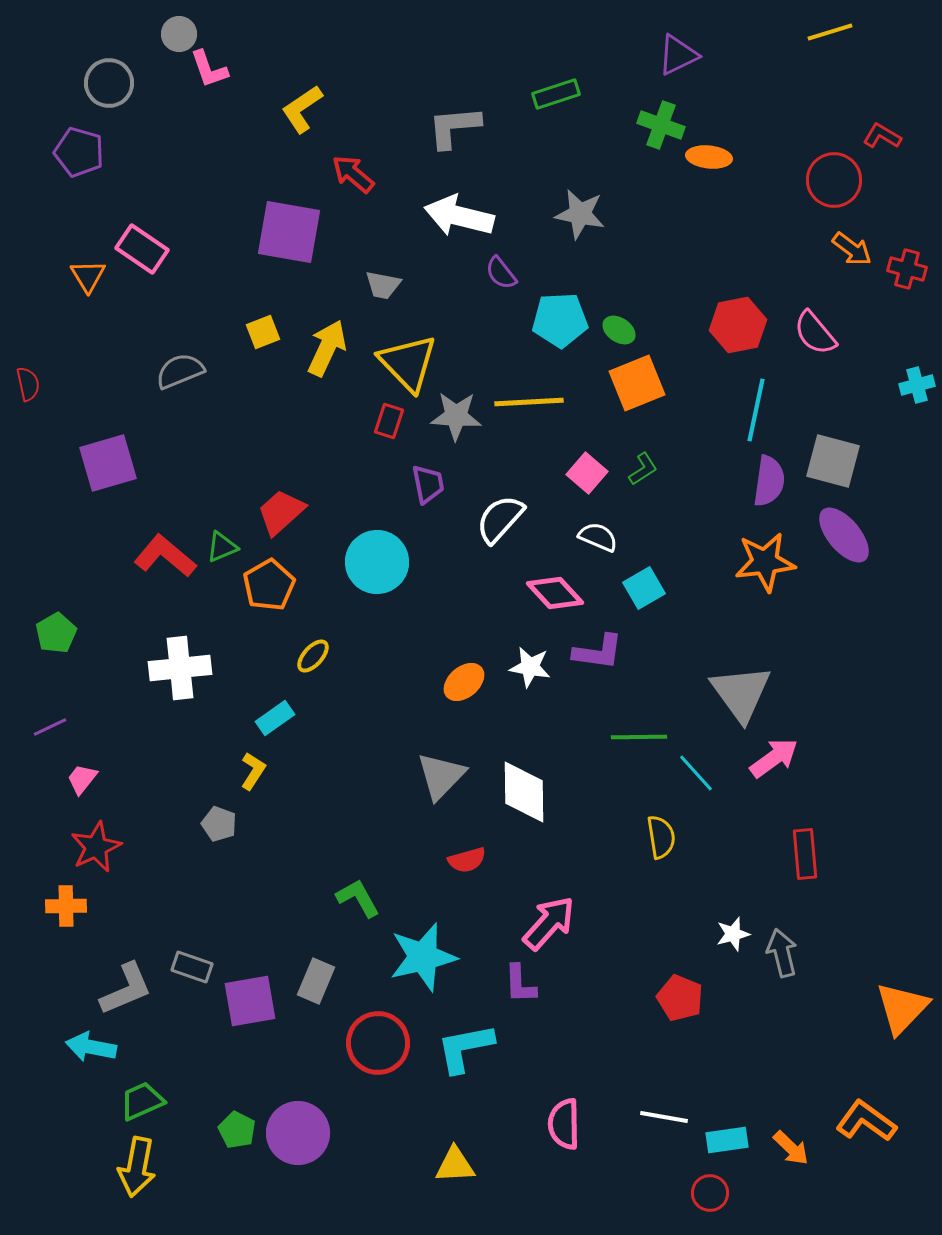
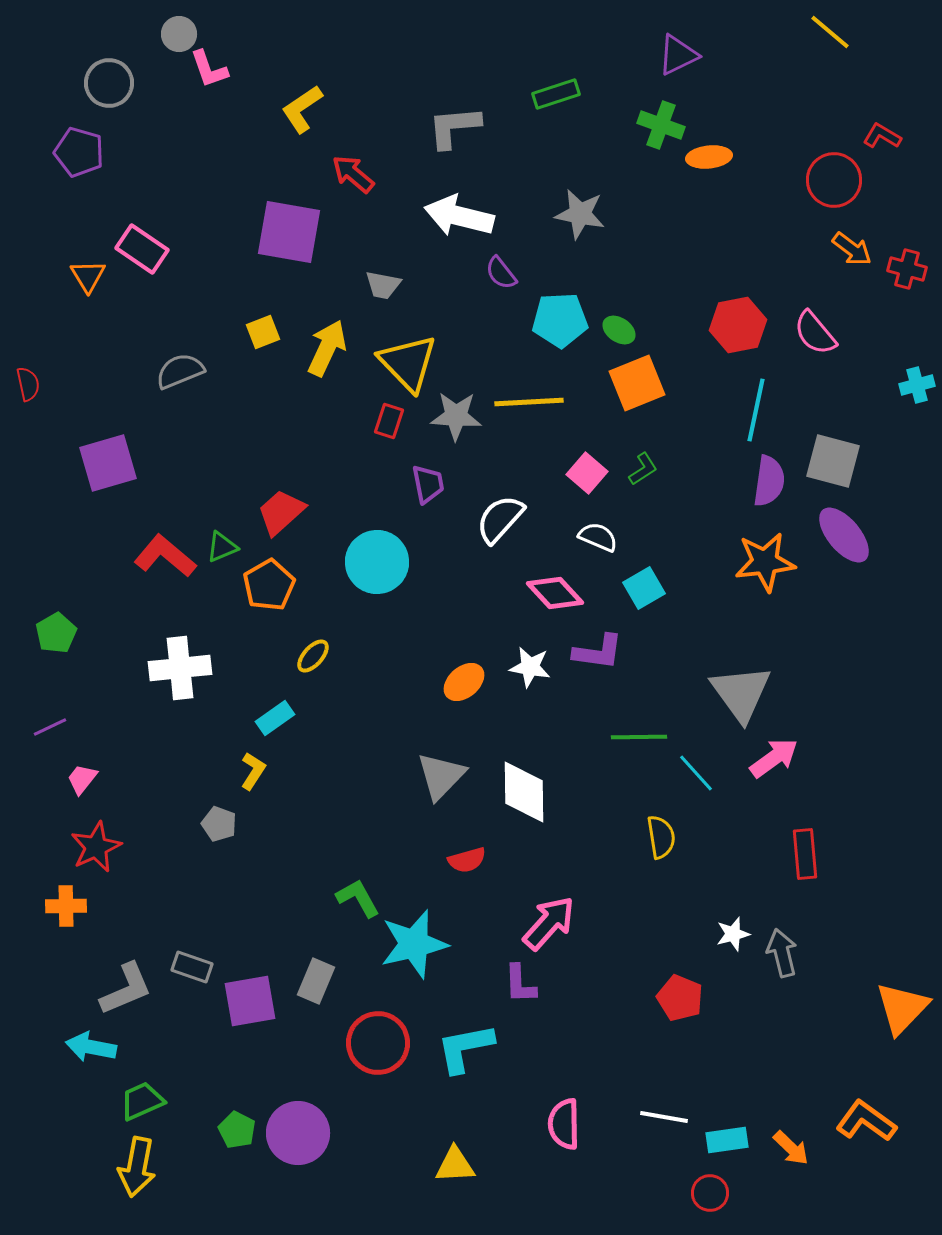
yellow line at (830, 32): rotated 57 degrees clockwise
orange ellipse at (709, 157): rotated 12 degrees counterclockwise
cyan star at (423, 957): moved 9 px left, 13 px up
